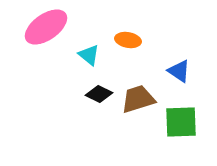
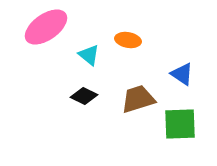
blue triangle: moved 3 px right, 3 px down
black diamond: moved 15 px left, 2 px down
green square: moved 1 px left, 2 px down
